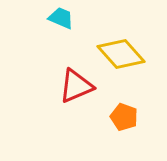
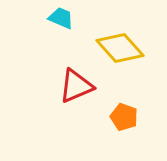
yellow diamond: moved 1 px left, 6 px up
